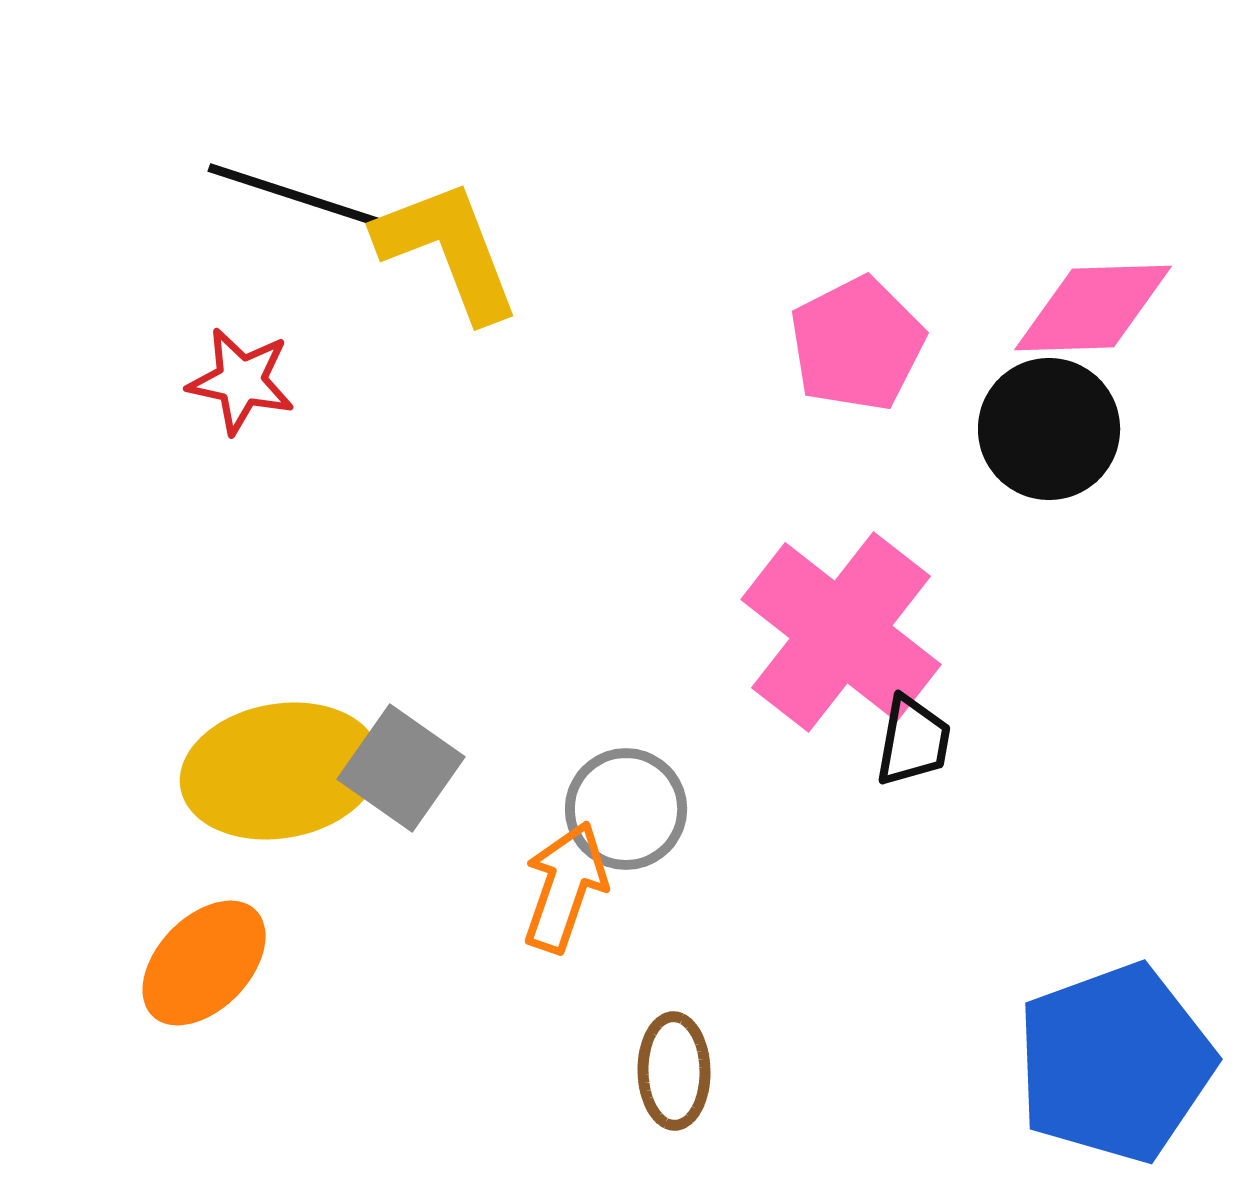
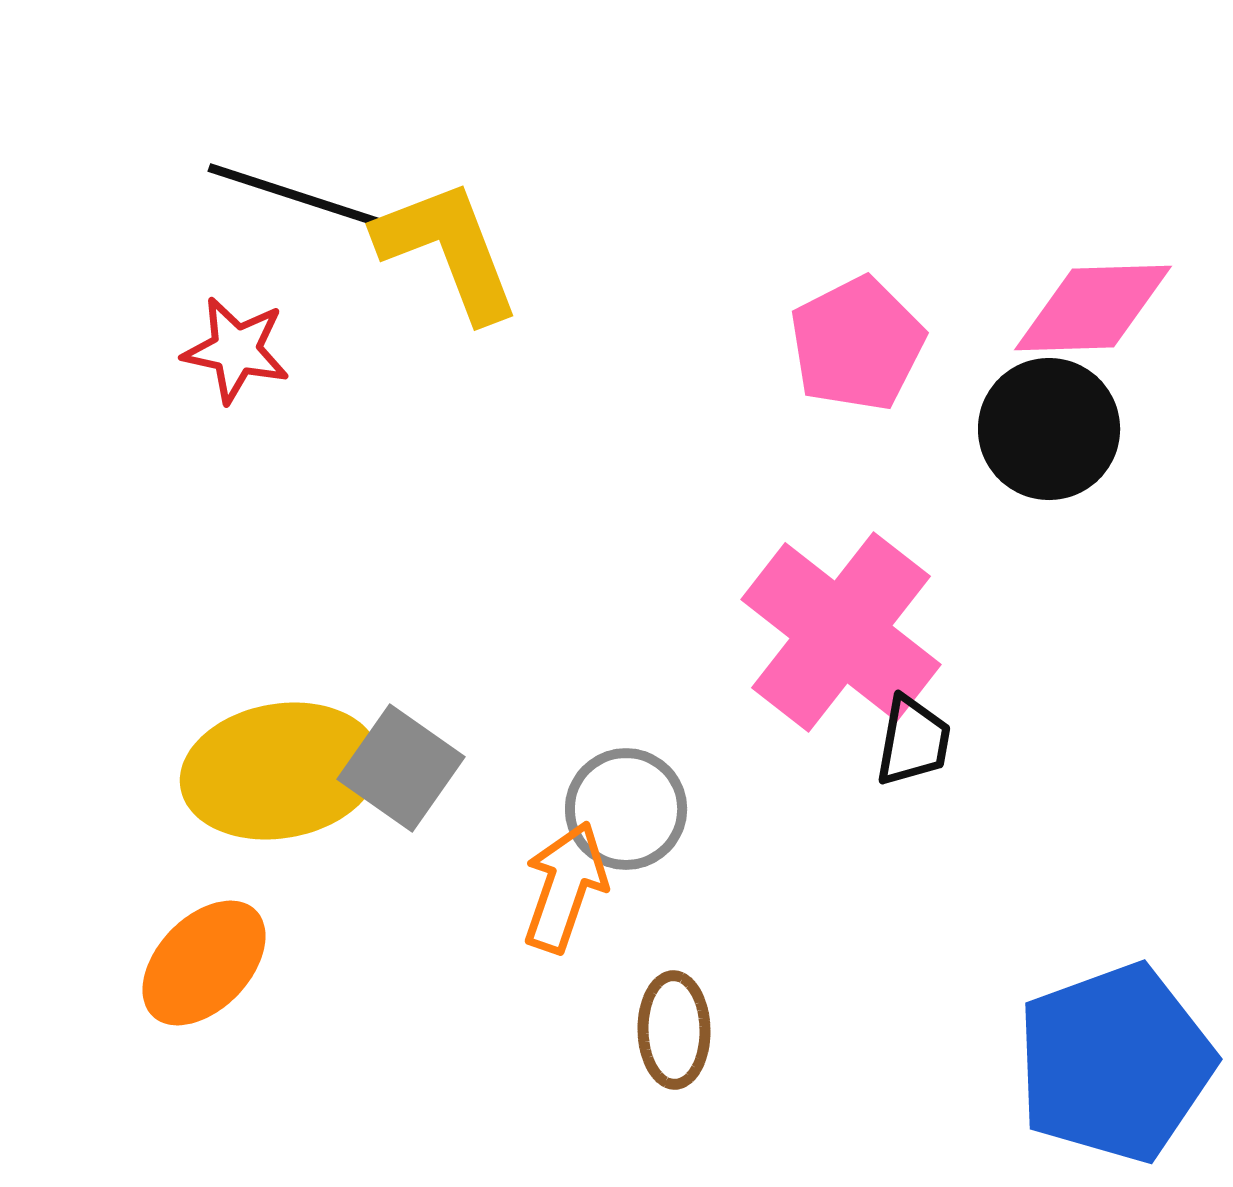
red star: moved 5 px left, 31 px up
brown ellipse: moved 41 px up
